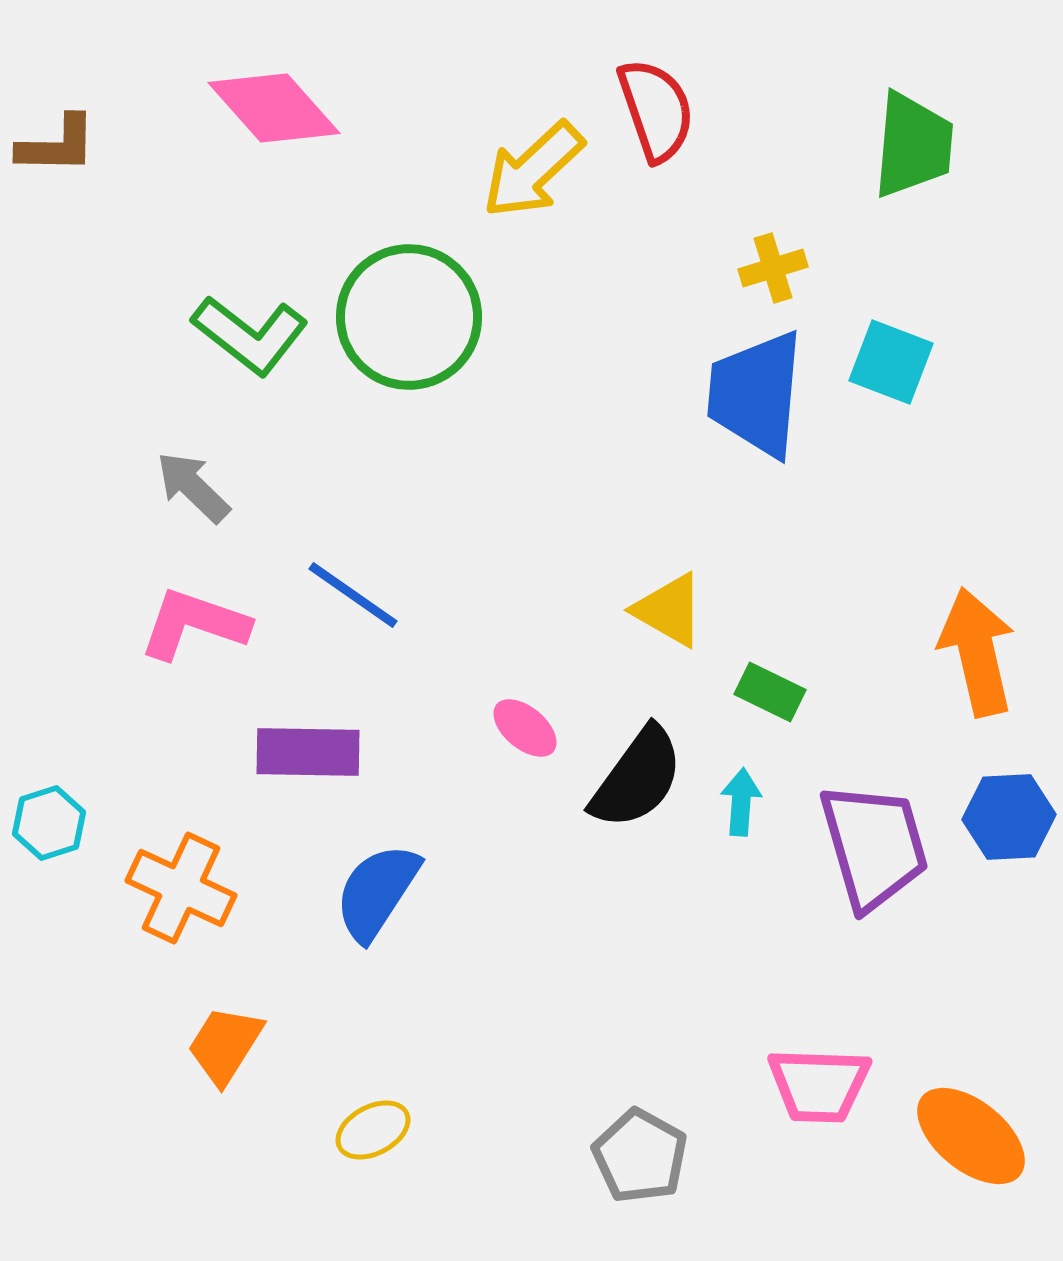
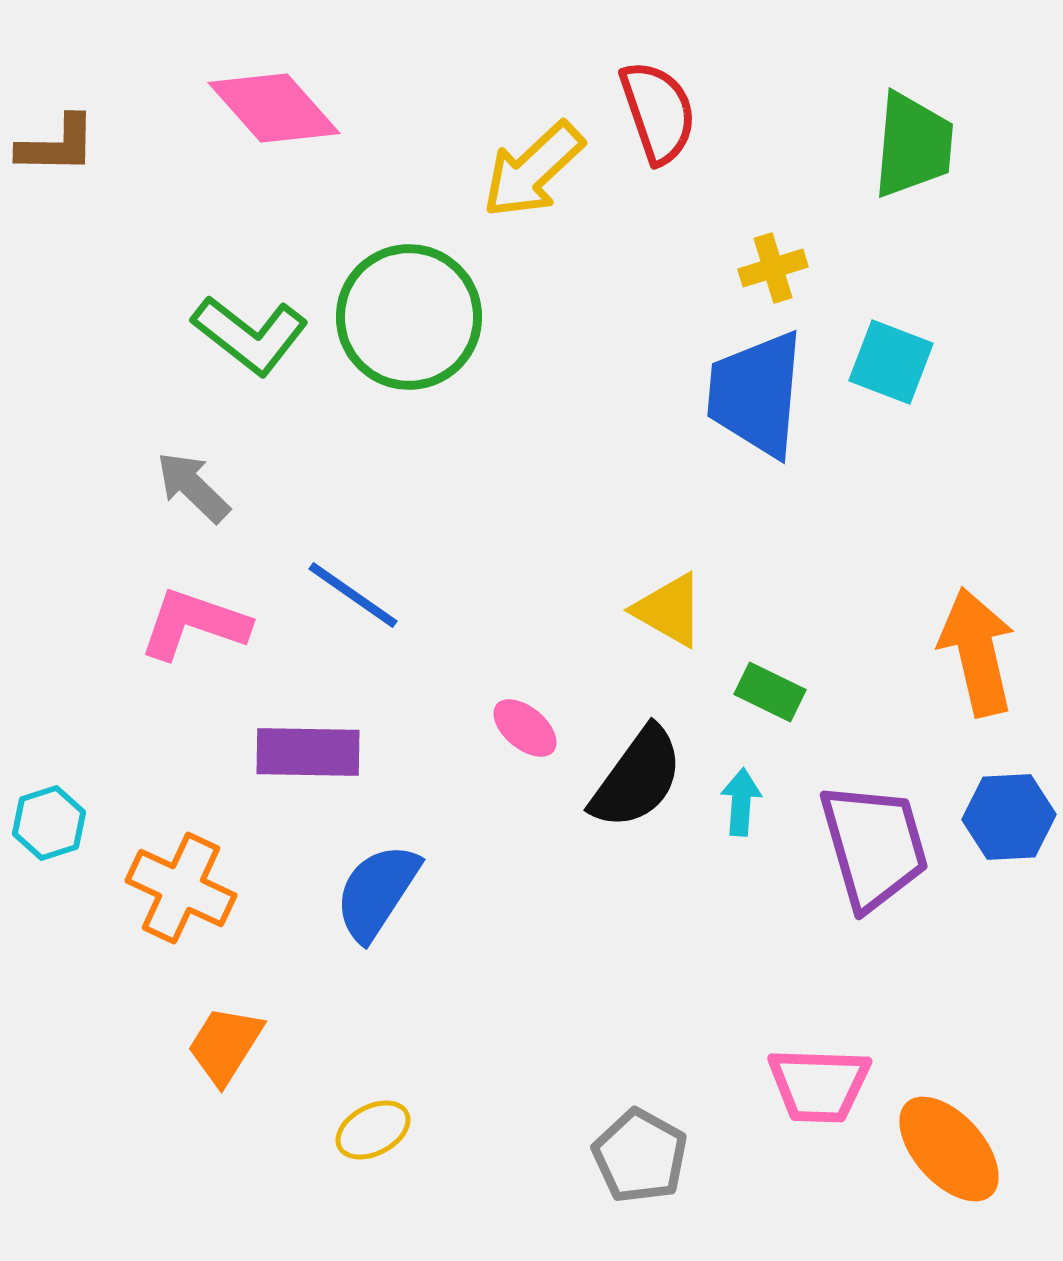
red semicircle: moved 2 px right, 2 px down
orange ellipse: moved 22 px left, 13 px down; rotated 9 degrees clockwise
